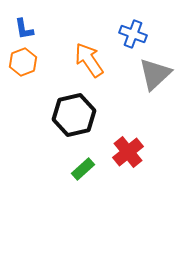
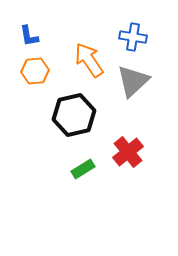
blue L-shape: moved 5 px right, 7 px down
blue cross: moved 3 px down; rotated 12 degrees counterclockwise
orange hexagon: moved 12 px right, 9 px down; rotated 16 degrees clockwise
gray triangle: moved 22 px left, 7 px down
green rectangle: rotated 10 degrees clockwise
